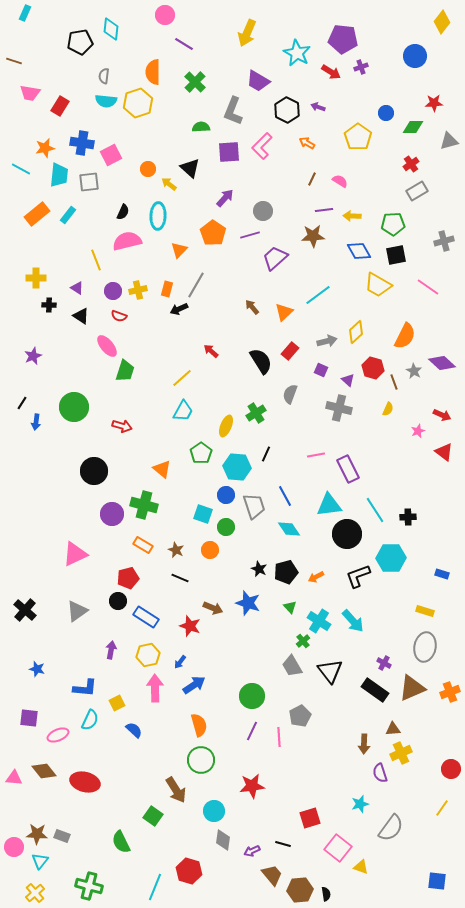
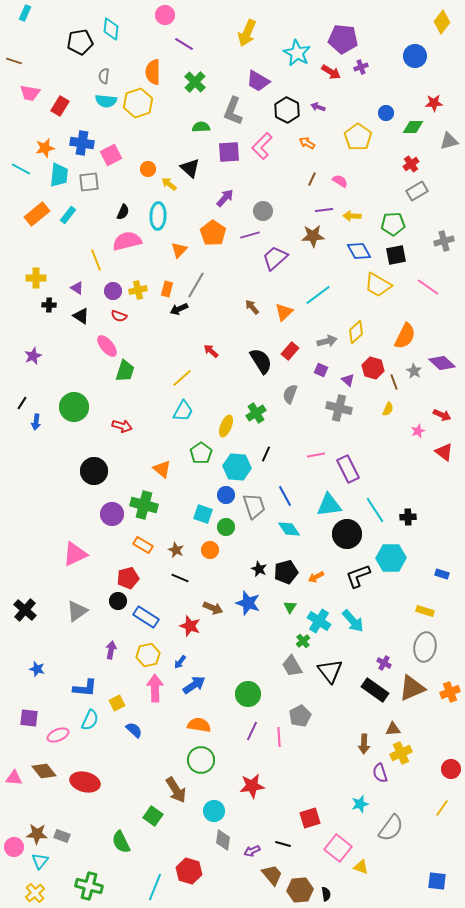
green triangle at (290, 607): rotated 16 degrees clockwise
green circle at (252, 696): moved 4 px left, 2 px up
orange semicircle at (199, 725): rotated 65 degrees counterclockwise
